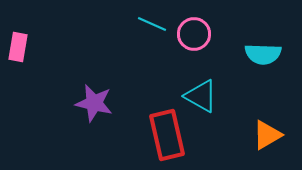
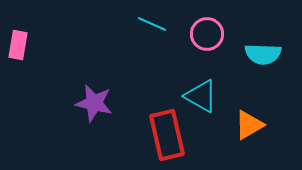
pink circle: moved 13 px right
pink rectangle: moved 2 px up
orange triangle: moved 18 px left, 10 px up
